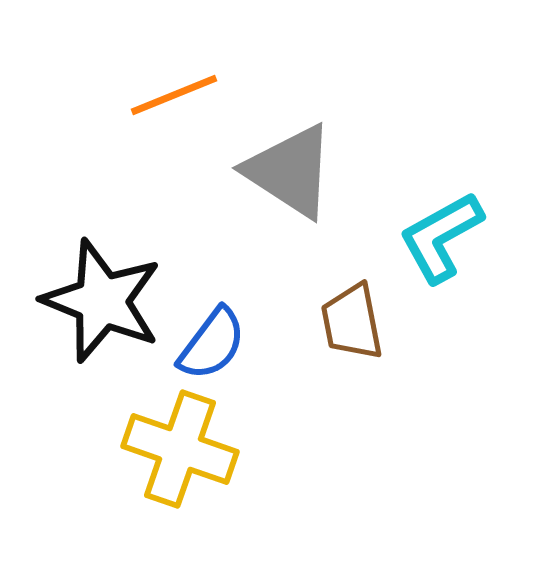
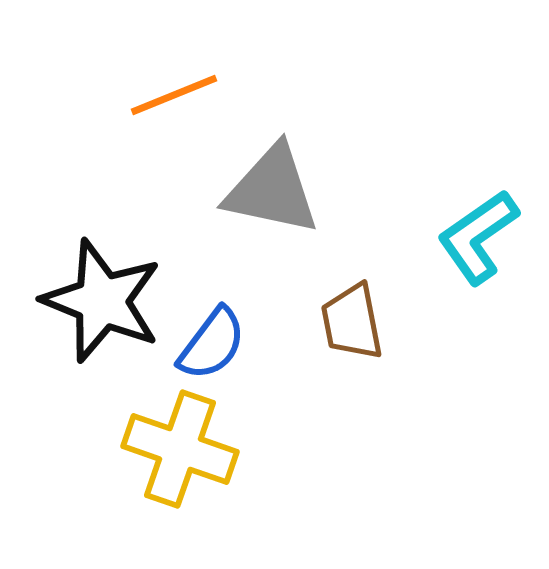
gray triangle: moved 18 px left, 19 px down; rotated 21 degrees counterclockwise
cyan L-shape: moved 37 px right; rotated 6 degrees counterclockwise
